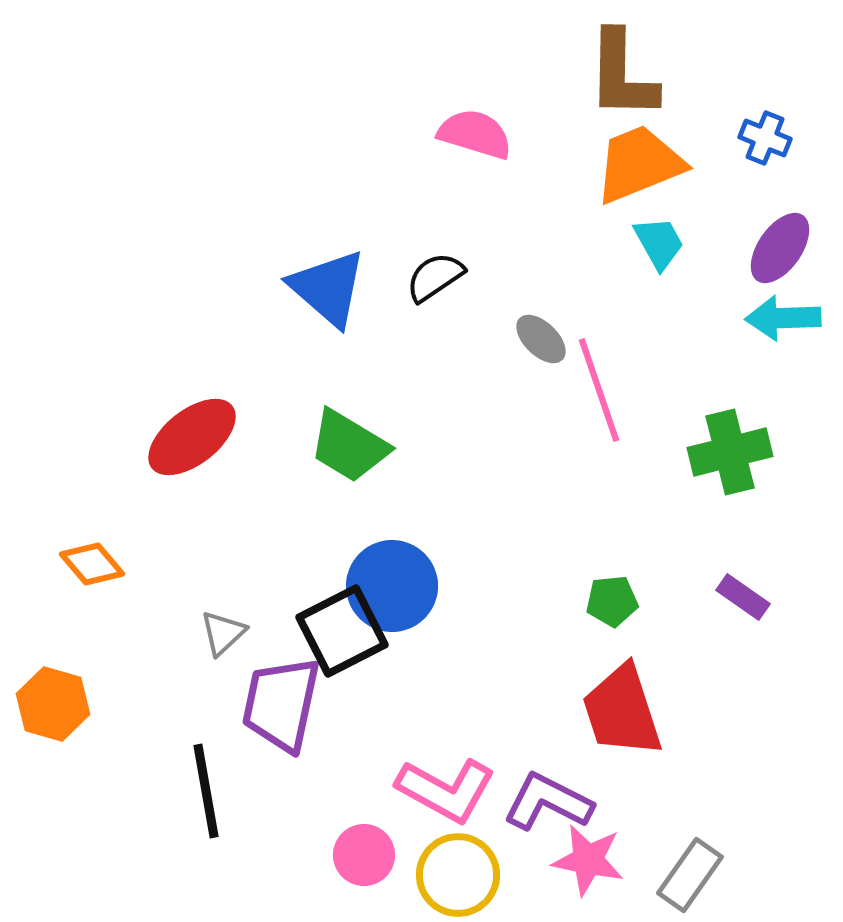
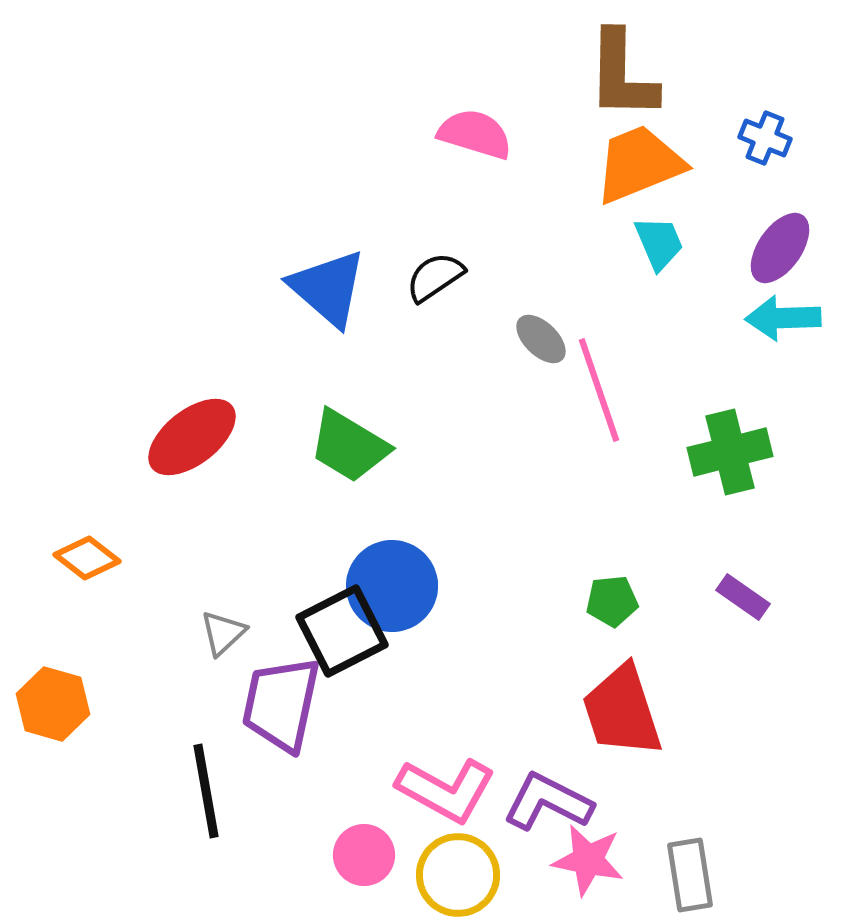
cyan trapezoid: rotated 6 degrees clockwise
orange diamond: moved 5 px left, 6 px up; rotated 12 degrees counterclockwise
gray rectangle: rotated 44 degrees counterclockwise
